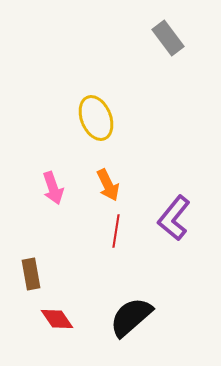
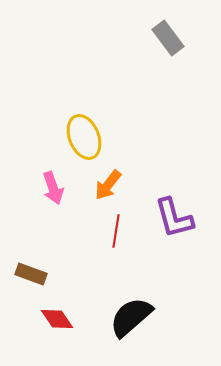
yellow ellipse: moved 12 px left, 19 px down
orange arrow: rotated 64 degrees clockwise
purple L-shape: rotated 54 degrees counterclockwise
brown rectangle: rotated 60 degrees counterclockwise
